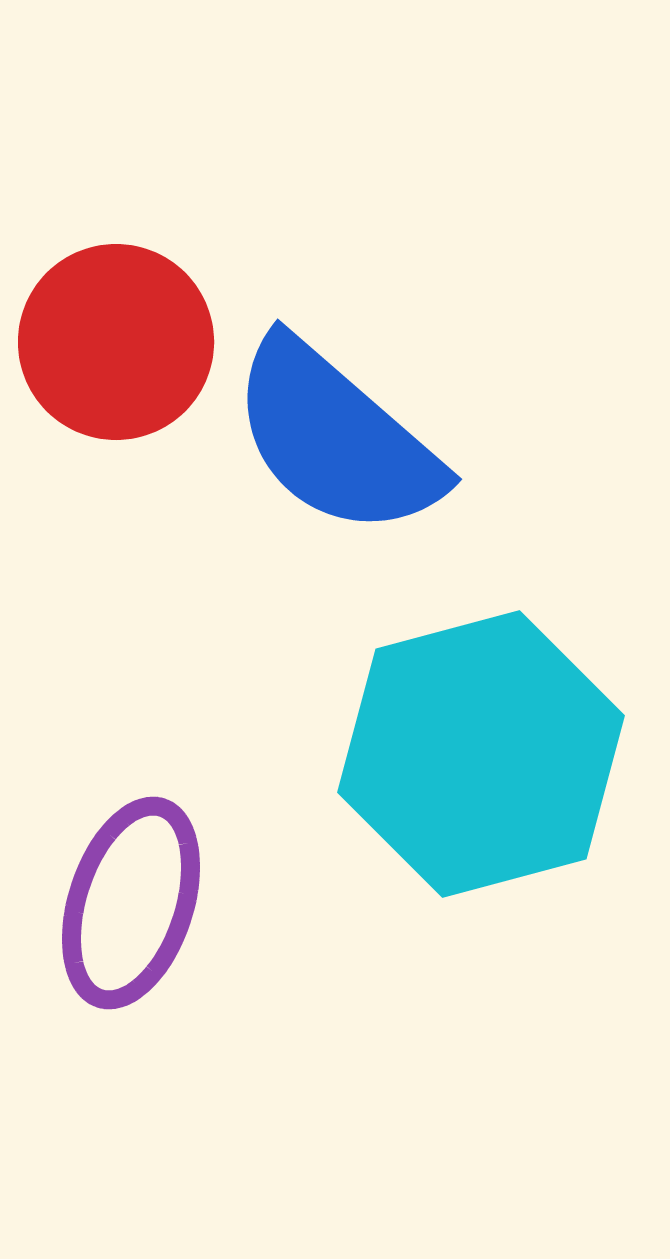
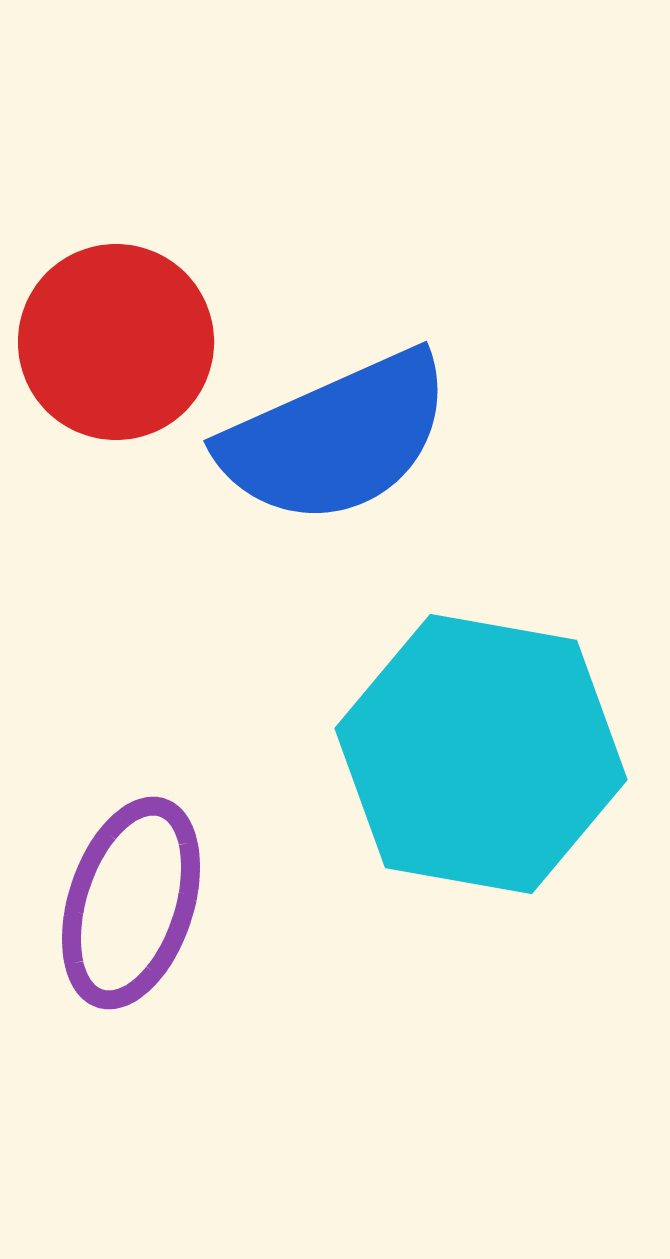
blue semicircle: rotated 65 degrees counterclockwise
cyan hexagon: rotated 25 degrees clockwise
